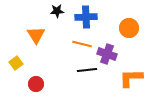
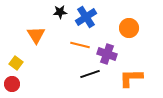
black star: moved 3 px right, 1 px down
blue cross: rotated 30 degrees counterclockwise
orange line: moved 2 px left, 1 px down
yellow square: rotated 16 degrees counterclockwise
black line: moved 3 px right, 4 px down; rotated 12 degrees counterclockwise
red circle: moved 24 px left
